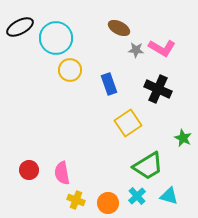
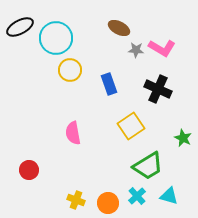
yellow square: moved 3 px right, 3 px down
pink semicircle: moved 11 px right, 40 px up
